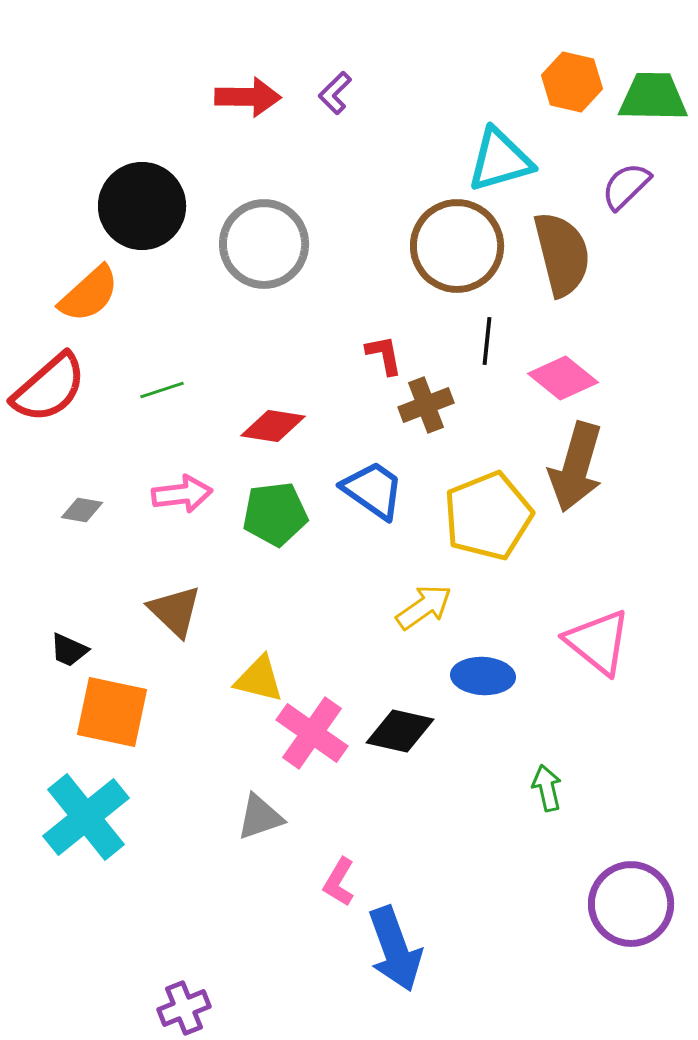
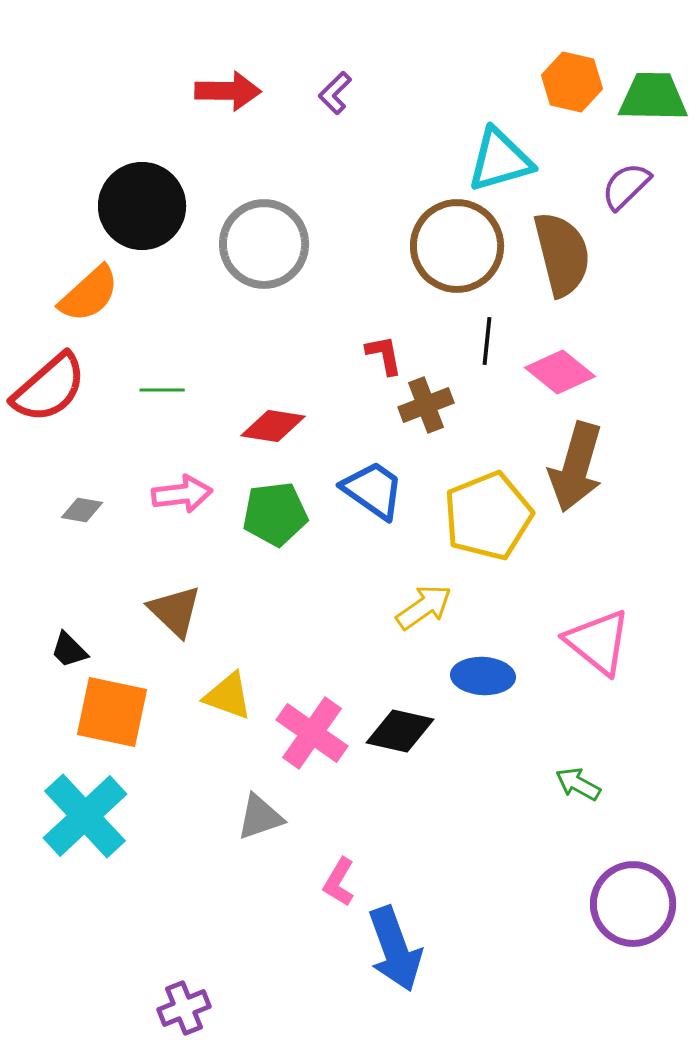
red arrow: moved 20 px left, 6 px up
pink diamond: moved 3 px left, 6 px up
green line: rotated 18 degrees clockwise
black trapezoid: rotated 21 degrees clockwise
yellow triangle: moved 31 px left, 17 px down; rotated 6 degrees clockwise
green arrow: moved 31 px right, 4 px up; rotated 48 degrees counterclockwise
cyan cross: moved 1 px left, 1 px up; rotated 4 degrees counterclockwise
purple circle: moved 2 px right
